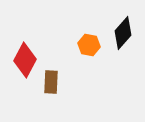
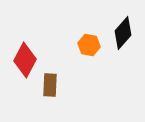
brown rectangle: moved 1 px left, 3 px down
